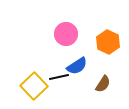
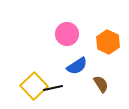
pink circle: moved 1 px right
black line: moved 6 px left, 11 px down
brown semicircle: moved 2 px left; rotated 66 degrees counterclockwise
